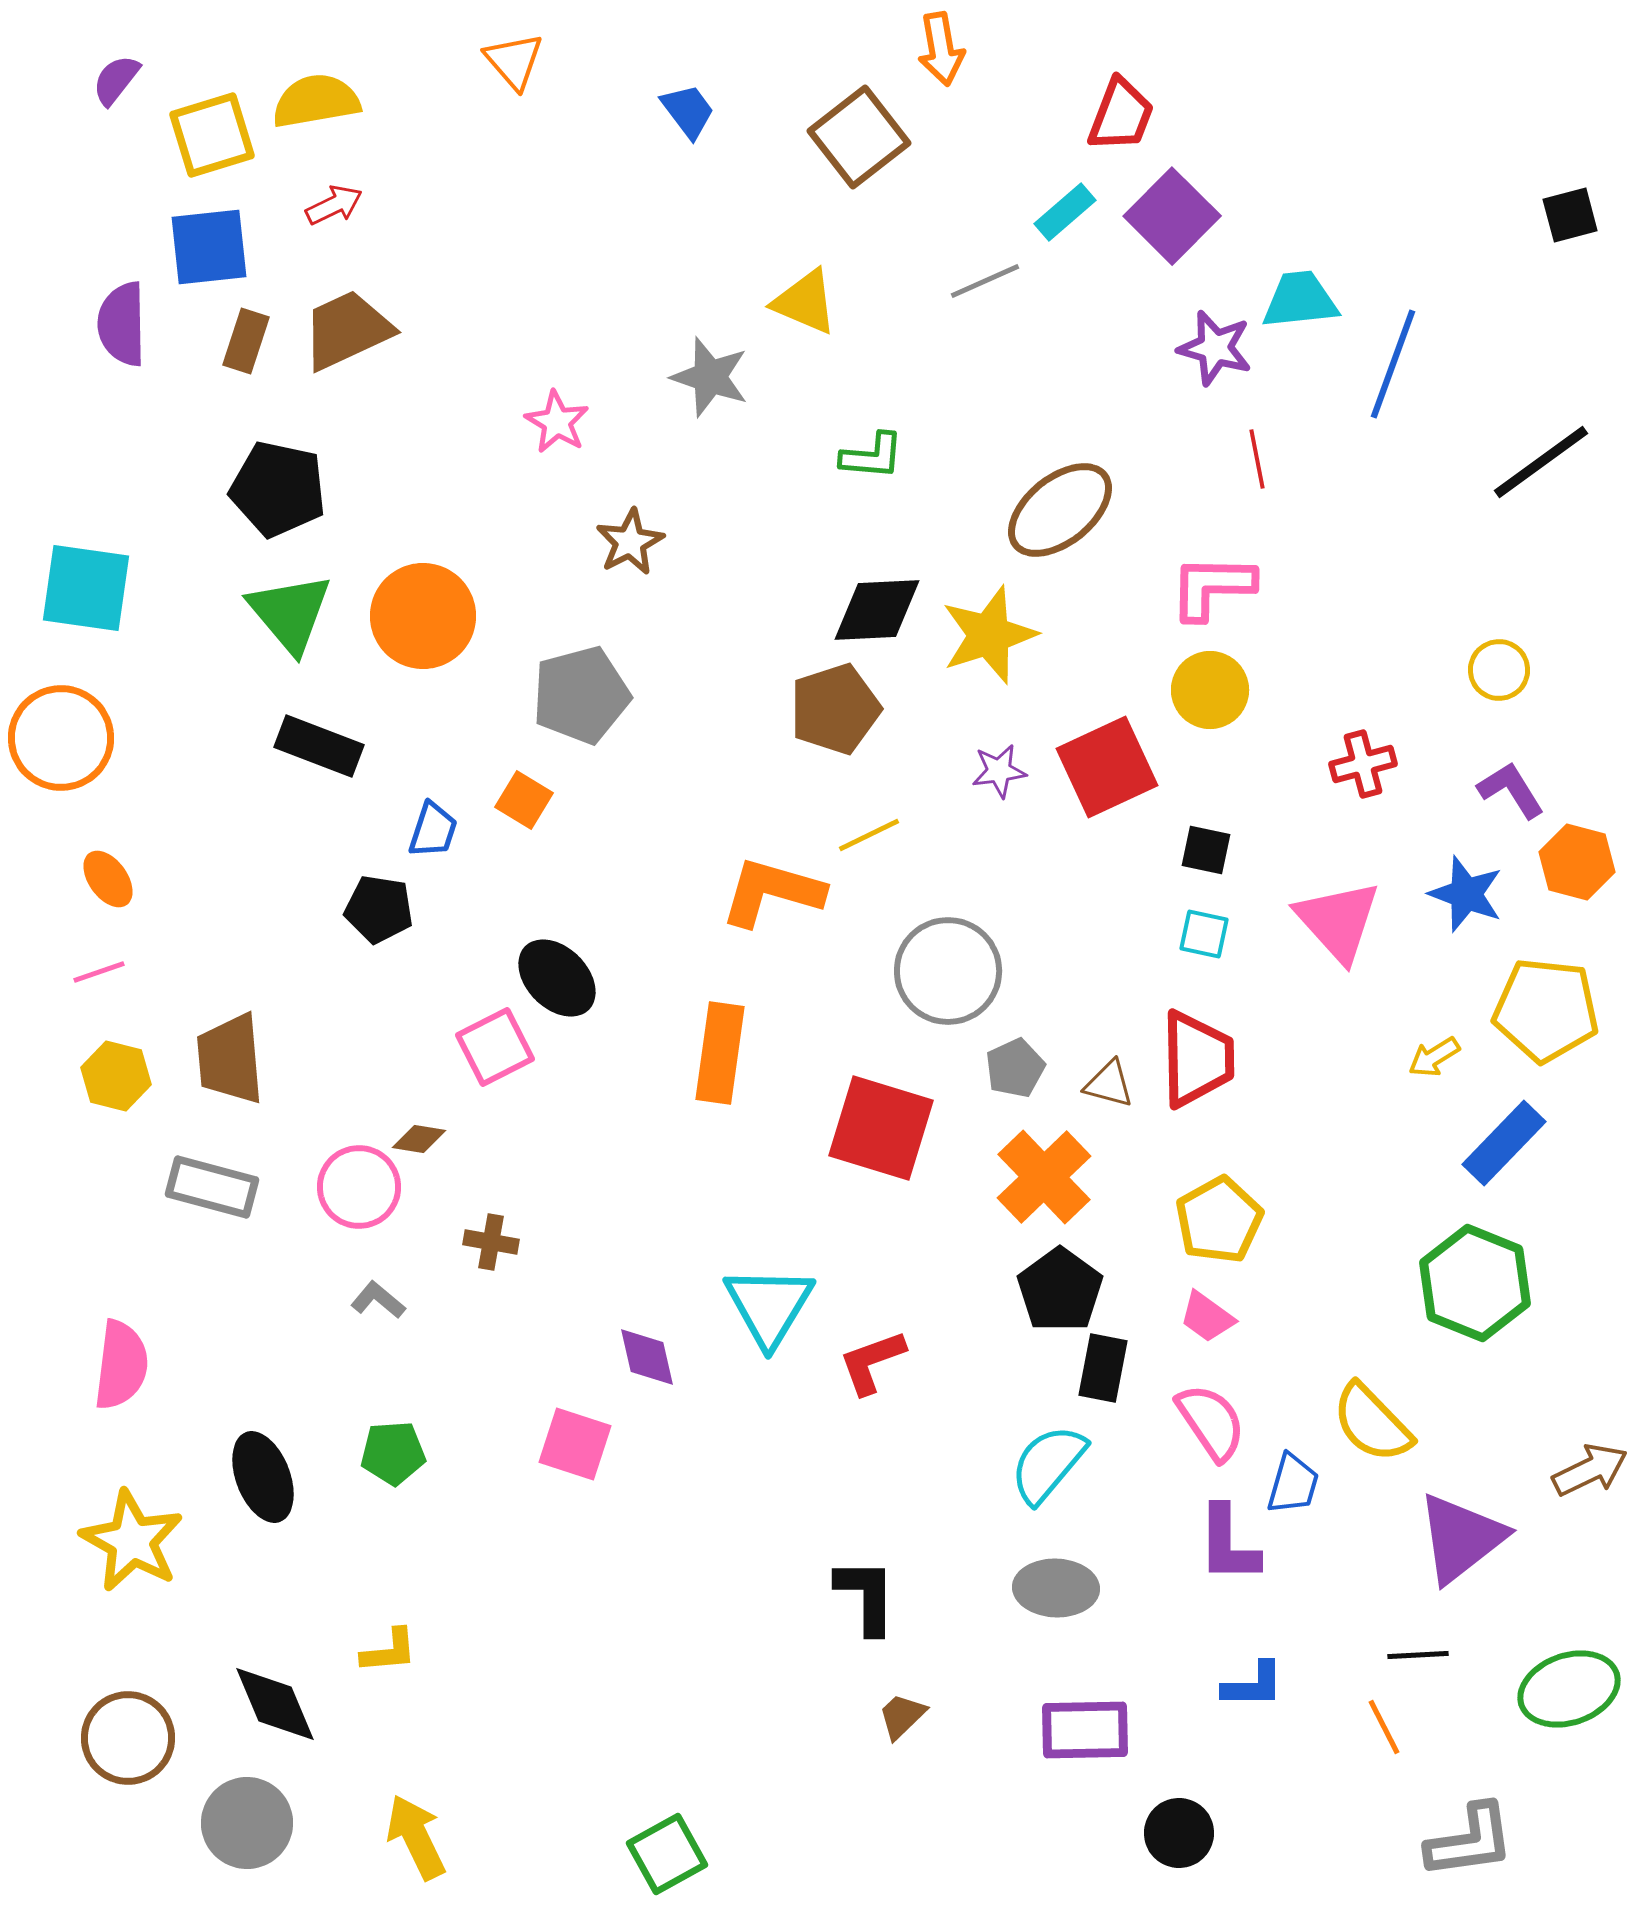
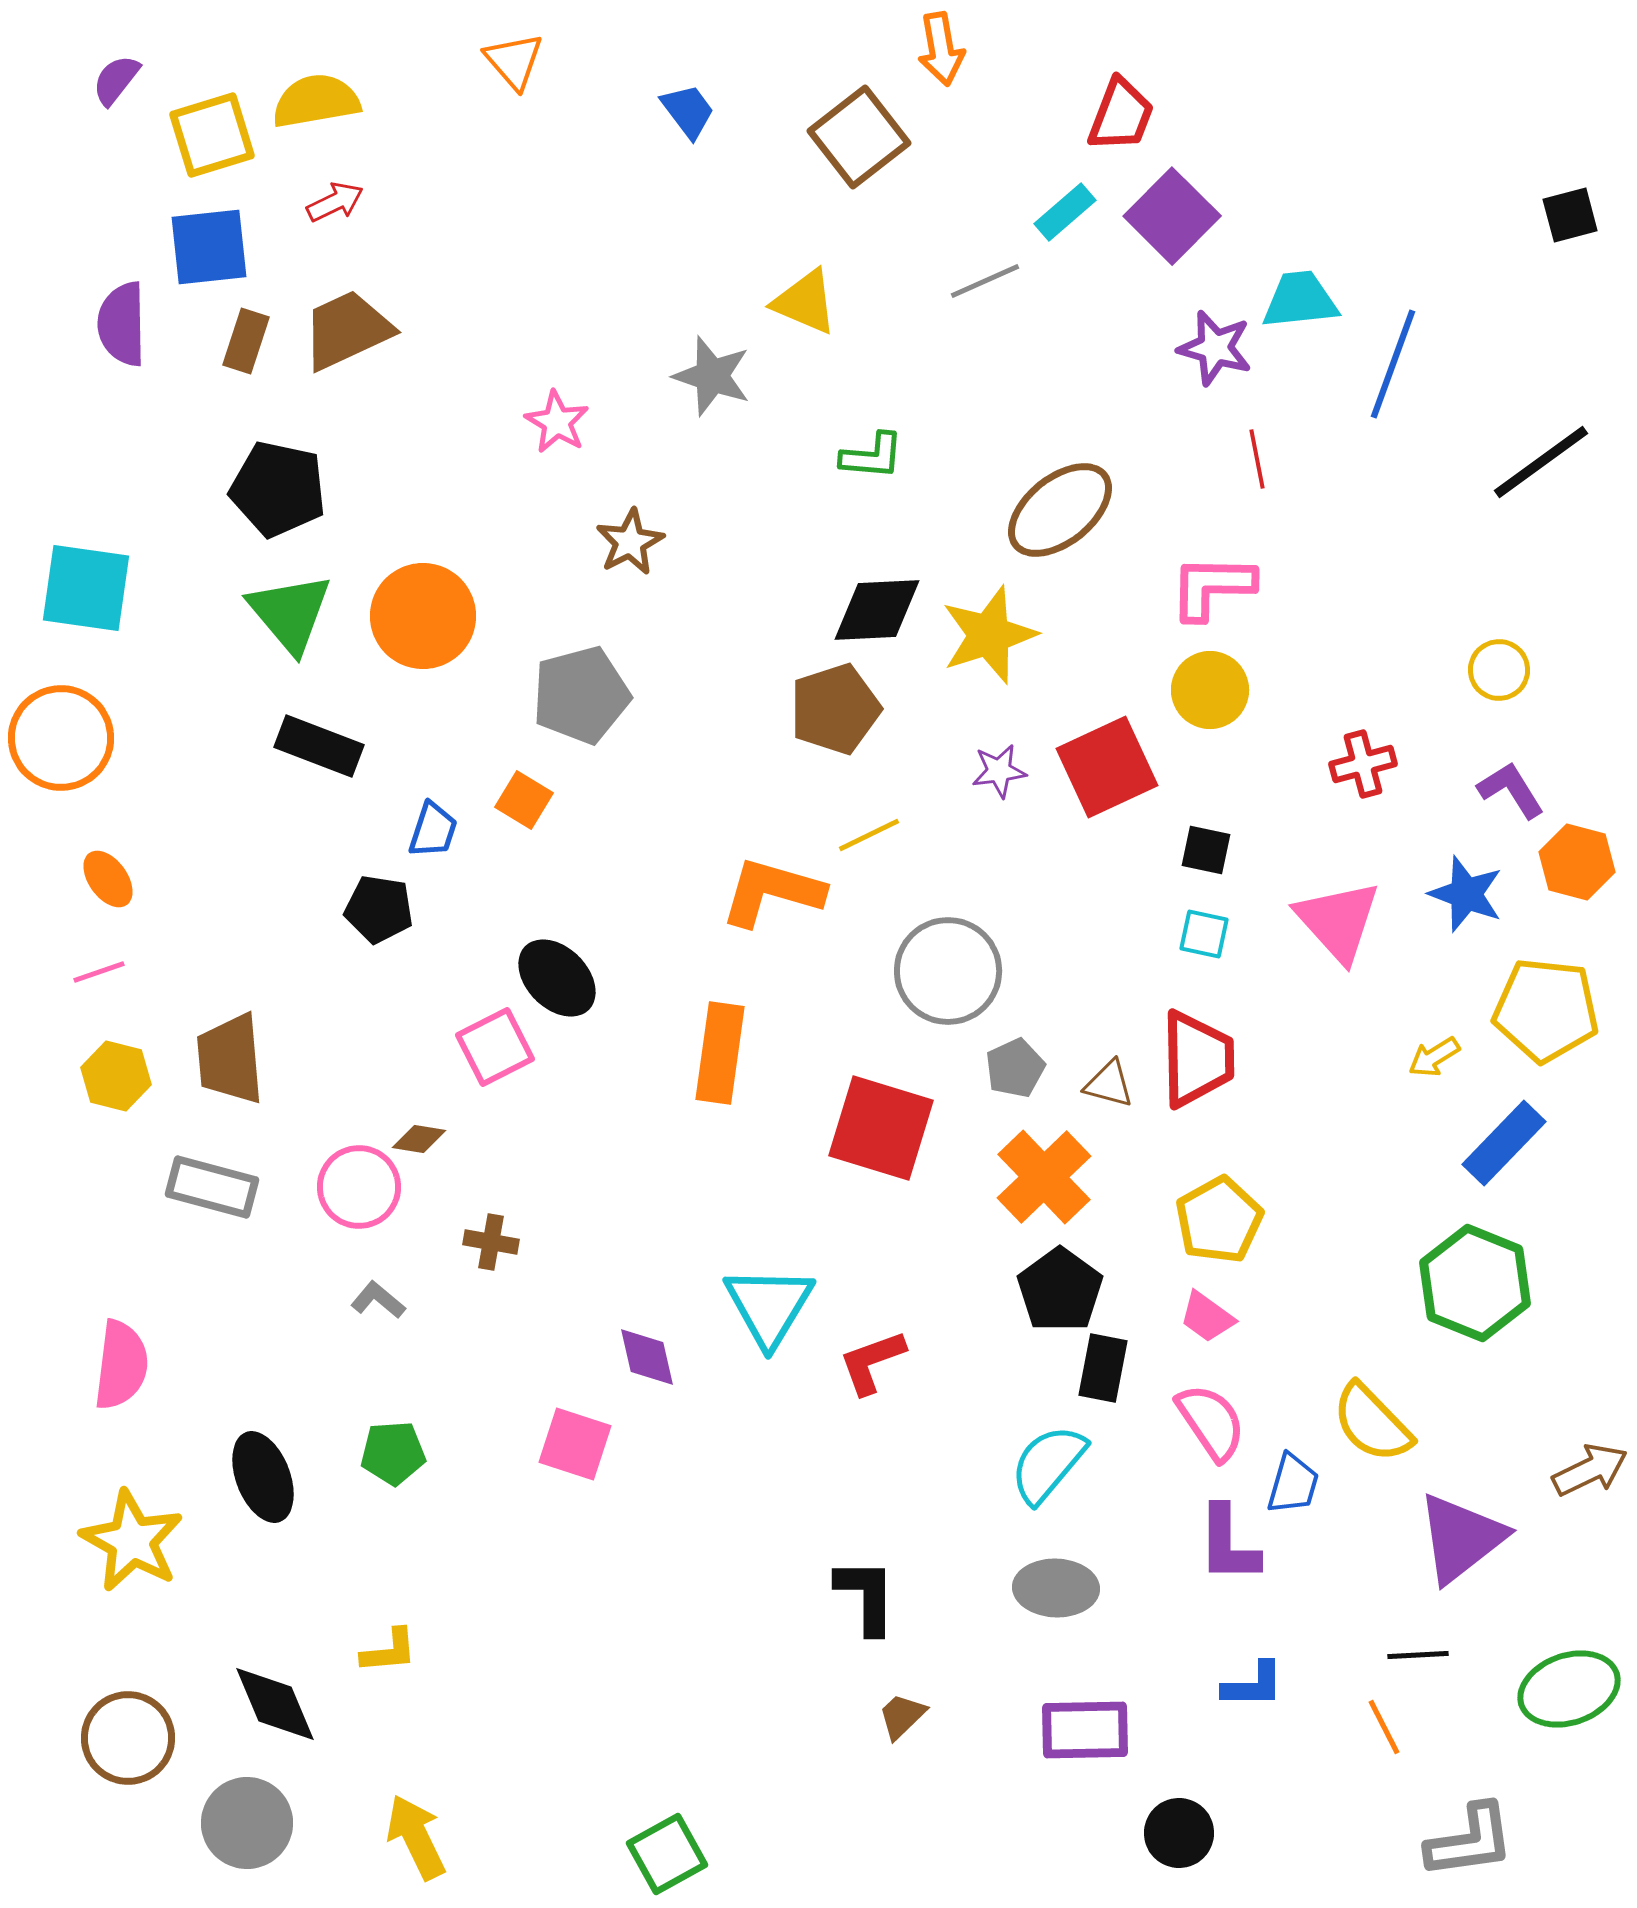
red arrow at (334, 205): moved 1 px right, 3 px up
gray star at (710, 377): moved 2 px right, 1 px up
